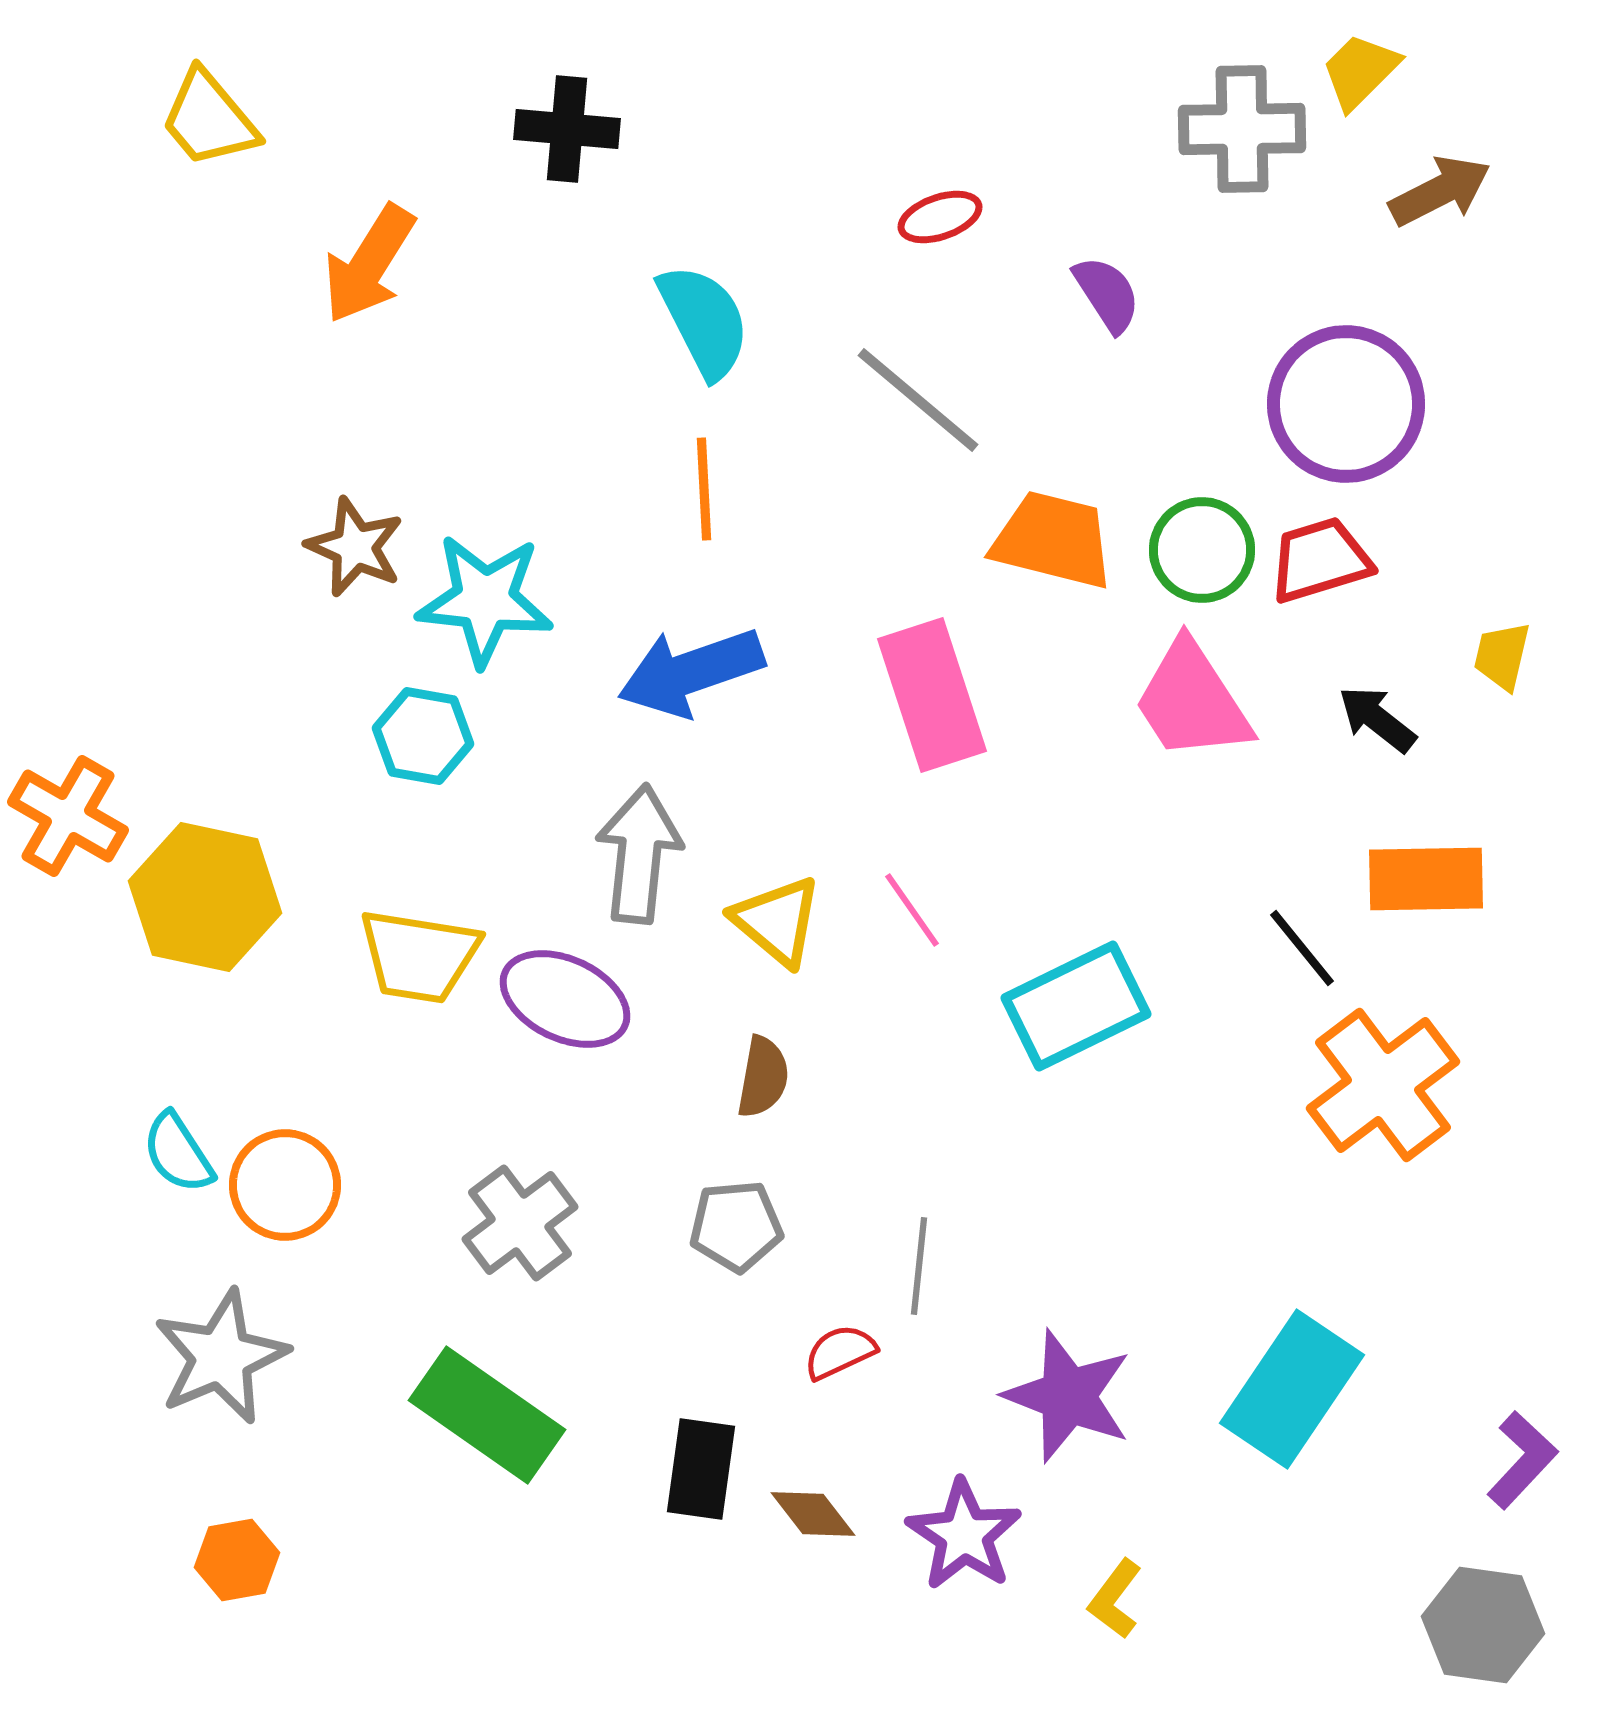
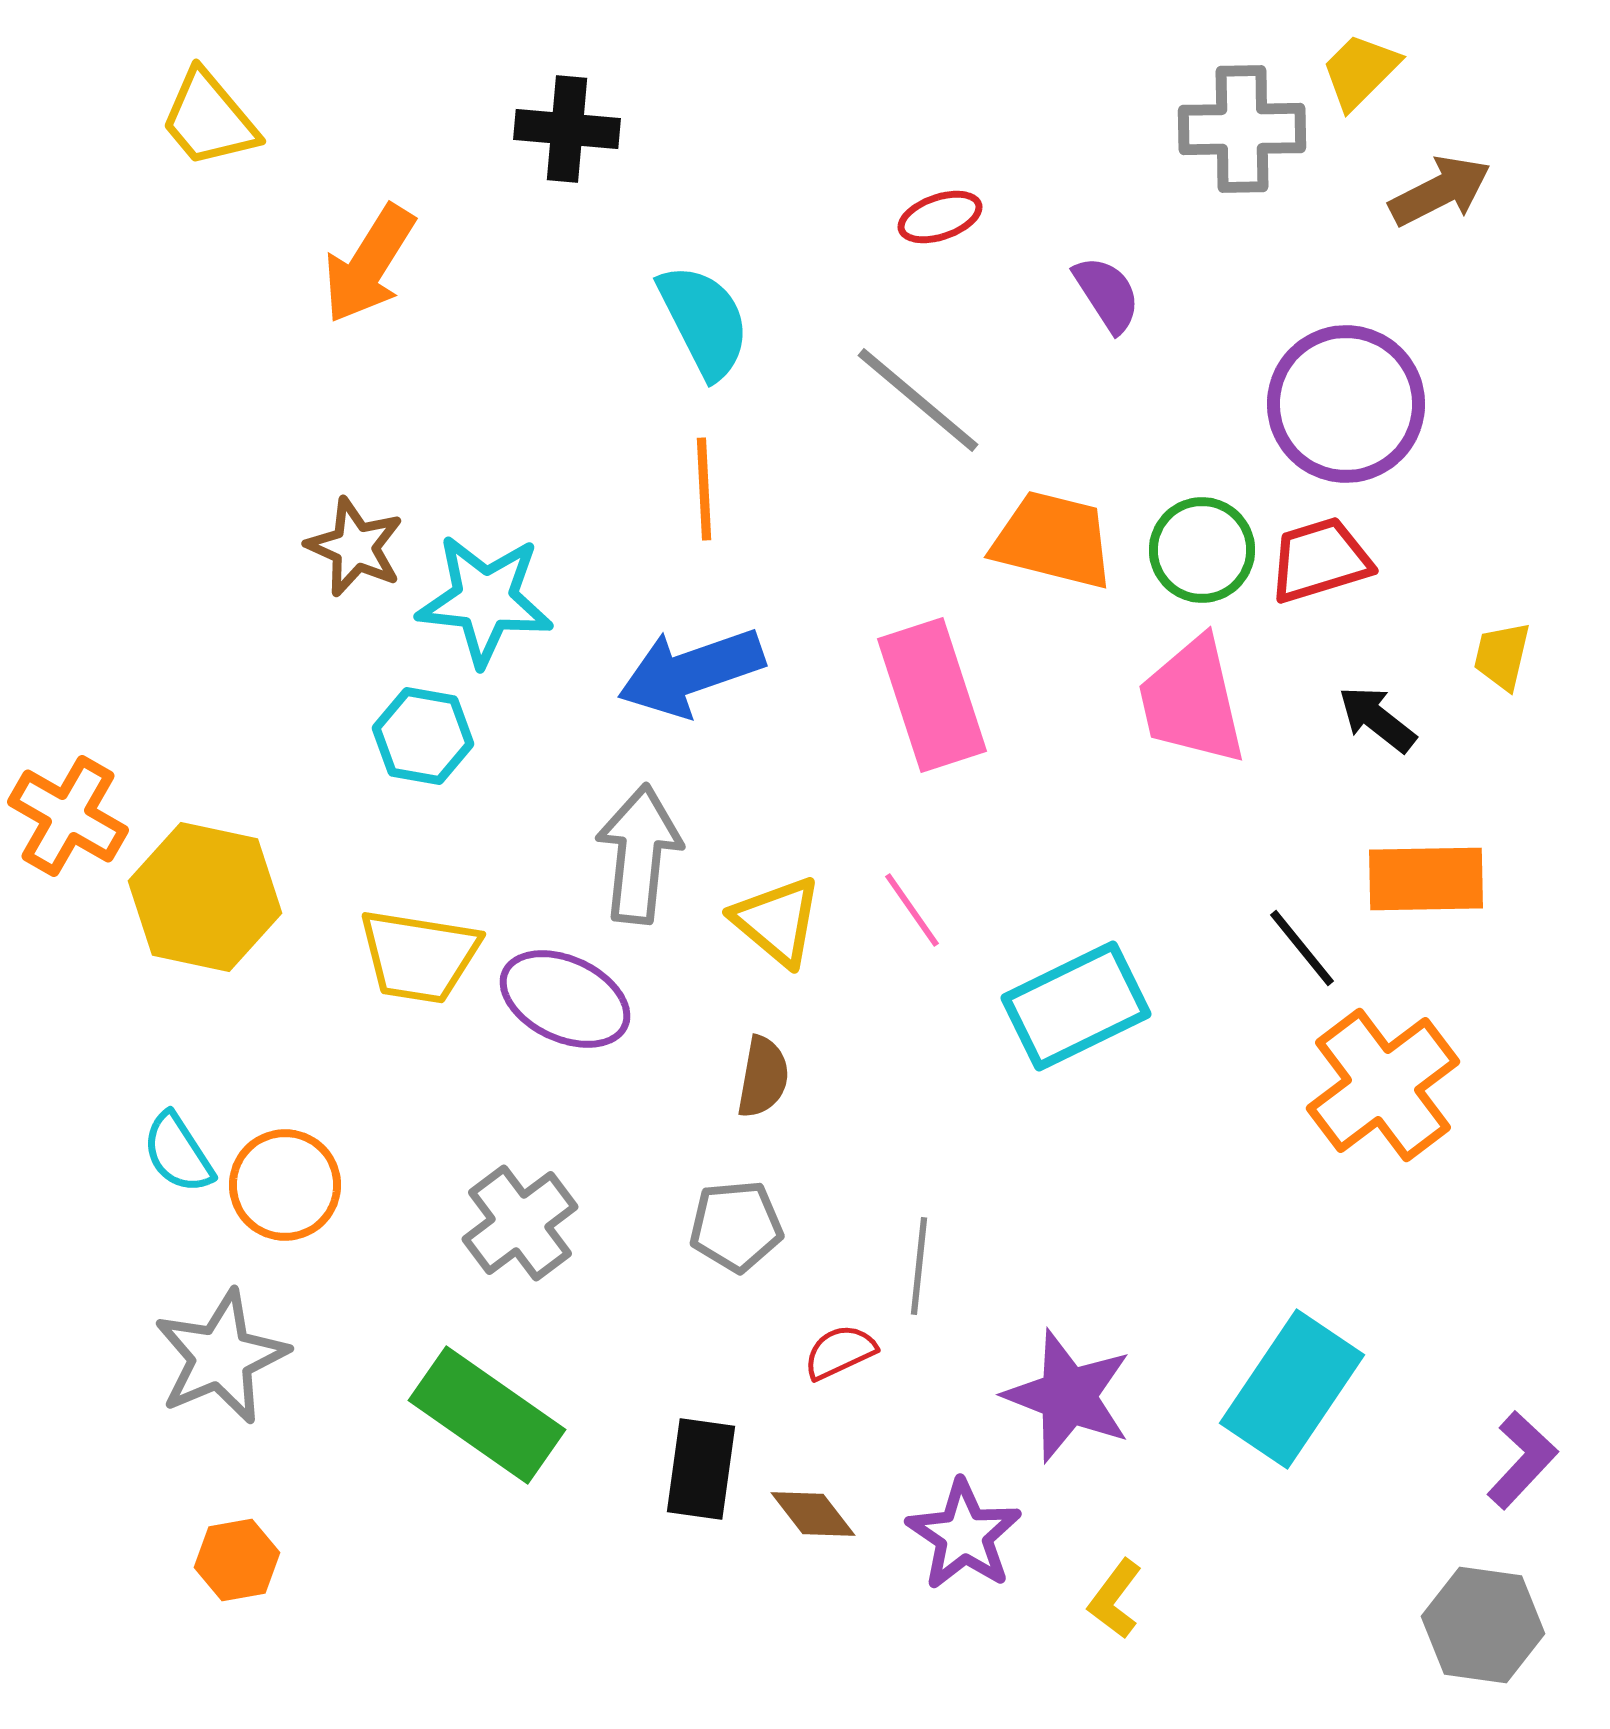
pink trapezoid at (1192, 701): rotated 20 degrees clockwise
